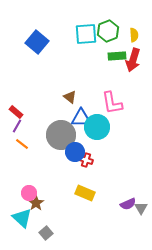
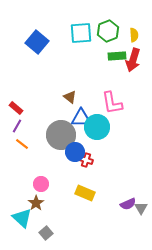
cyan square: moved 5 px left, 1 px up
red rectangle: moved 4 px up
pink circle: moved 12 px right, 9 px up
